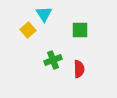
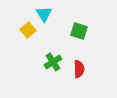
green square: moved 1 px left, 1 px down; rotated 18 degrees clockwise
green cross: moved 2 px down; rotated 12 degrees counterclockwise
